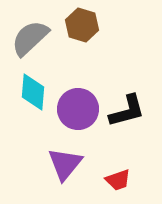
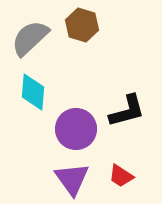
purple circle: moved 2 px left, 20 px down
purple triangle: moved 7 px right, 15 px down; rotated 15 degrees counterclockwise
red trapezoid: moved 3 px right, 4 px up; rotated 52 degrees clockwise
